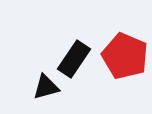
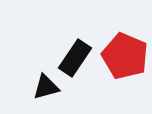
black rectangle: moved 1 px right, 1 px up
